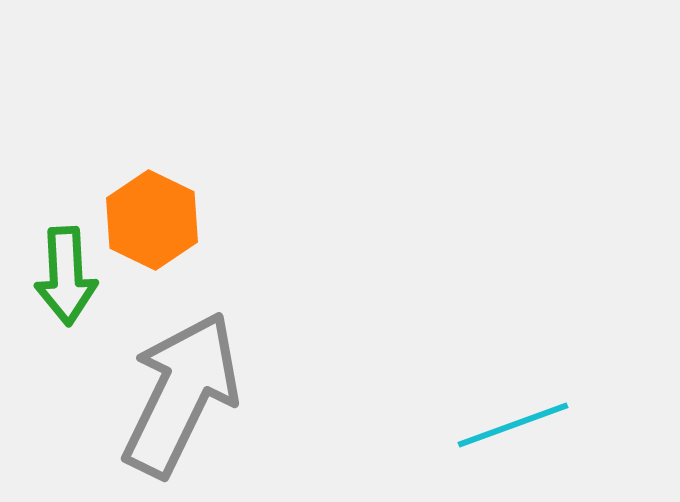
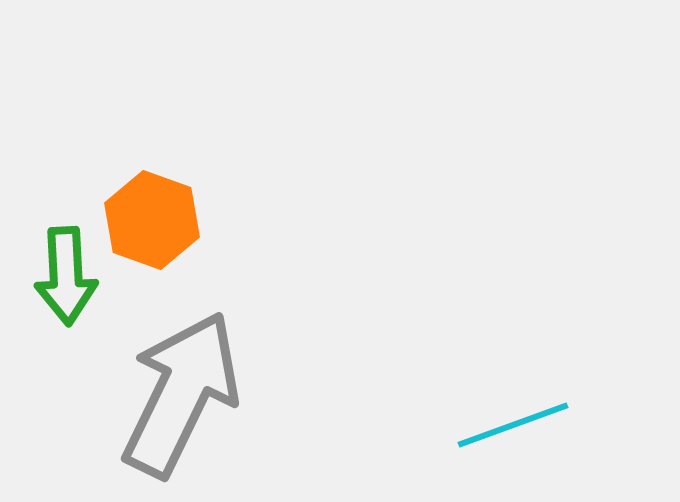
orange hexagon: rotated 6 degrees counterclockwise
